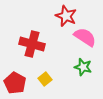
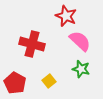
pink semicircle: moved 5 px left, 4 px down; rotated 10 degrees clockwise
green star: moved 2 px left, 2 px down
yellow square: moved 4 px right, 2 px down
